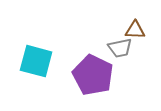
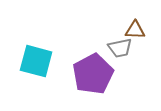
purple pentagon: moved 1 px up; rotated 18 degrees clockwise
